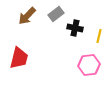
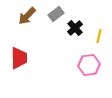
black cross: rotated 35 degrees clockwise
red trapezoid: rotated 15 degrees counterclockwise
